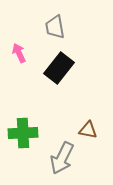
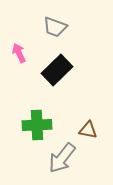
gray trapezoid: rotated 60 degrees counterclockwise
black rectangle: moved 2 px left, 2 px down; rotated 8 degrees clockwise
green cross: moved 14 px right, 8 px up
gray arrow: rotated 12 degrees clockwise
